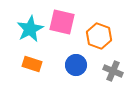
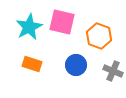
cyan star: moved 1 px left, 2 px up
